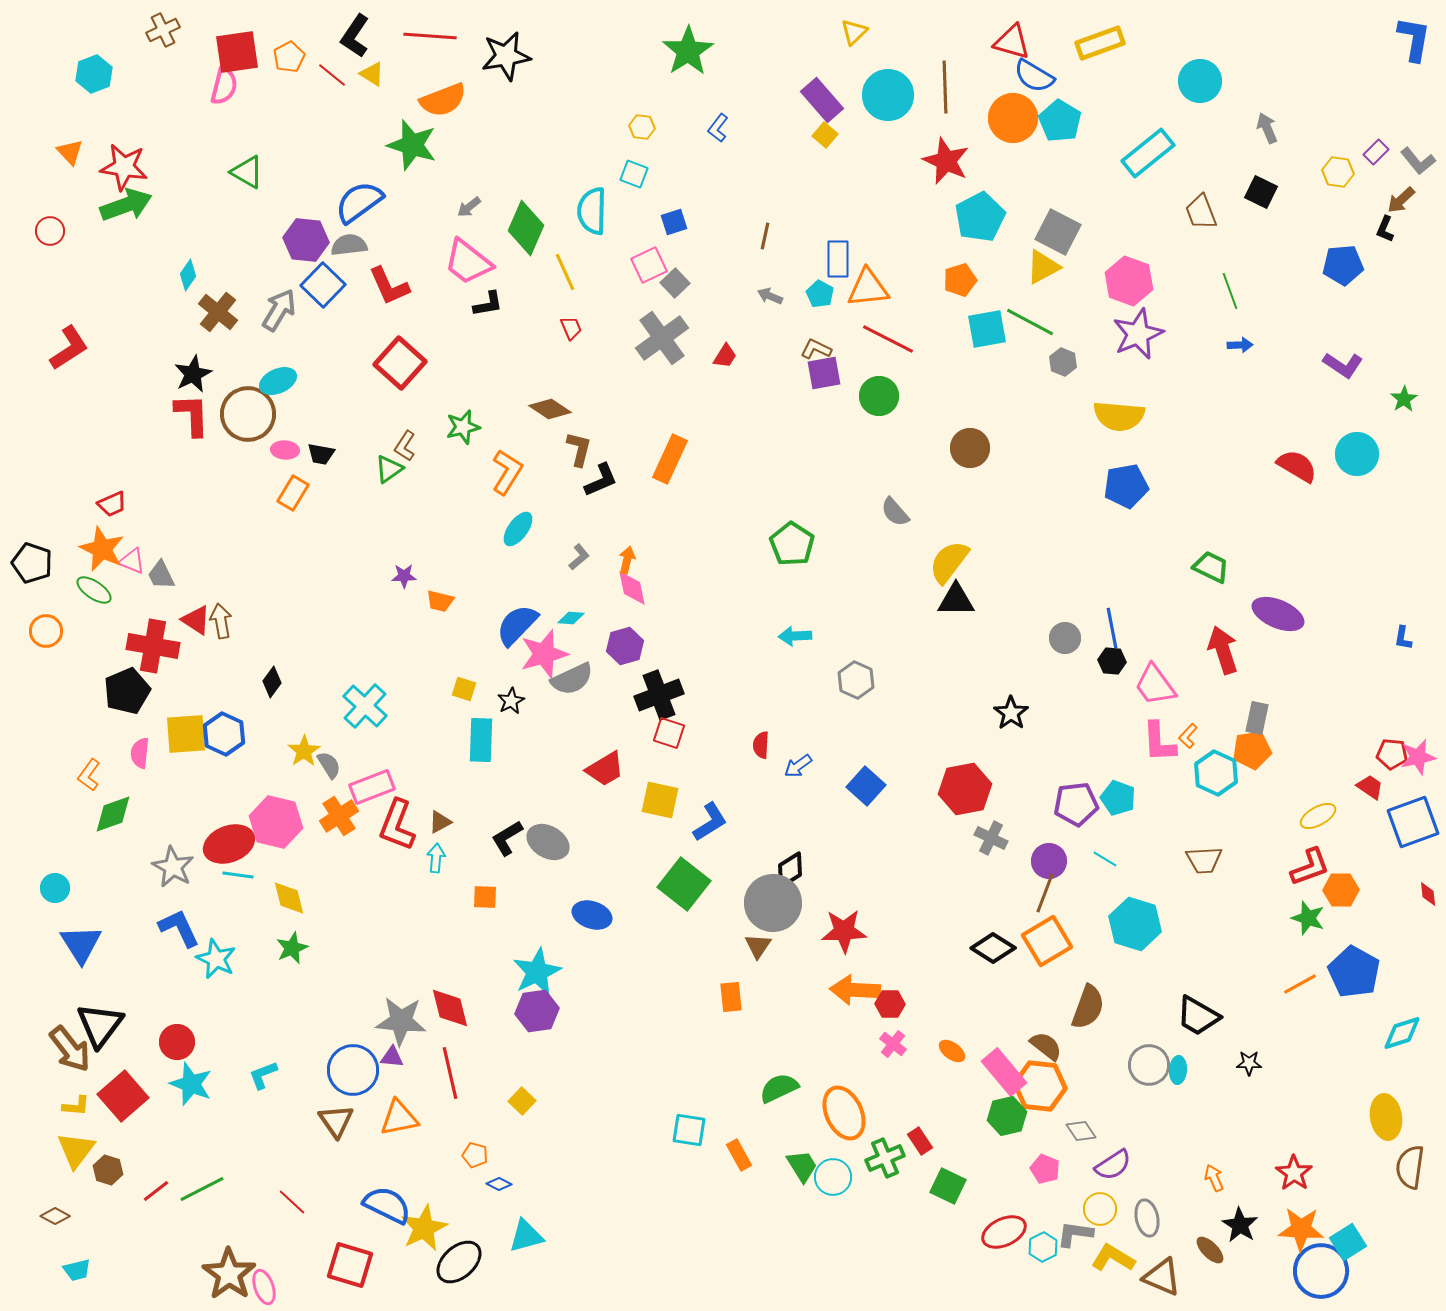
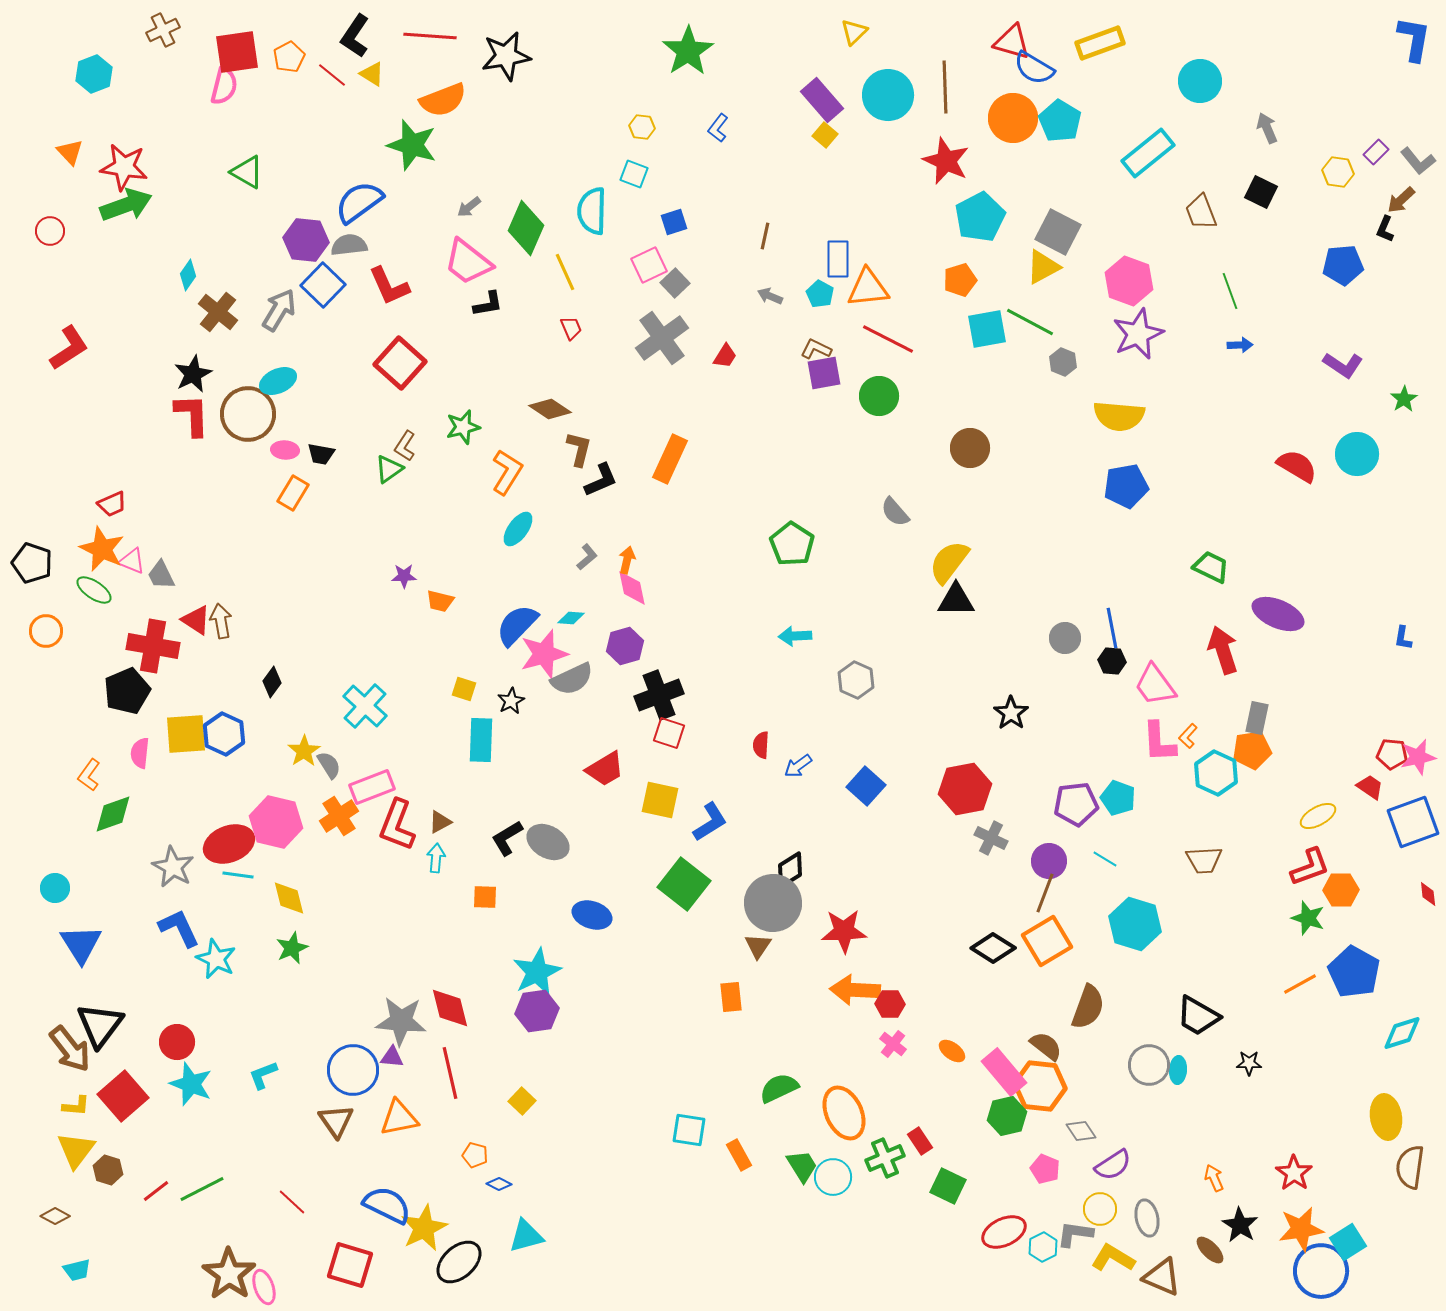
blue semicircle at (1034, 76): moved 8 px up
gray L-shape at (579, 557): moved 8 px right
orange star at (1301, 1229): rotated 12 degrees counterclockwise
